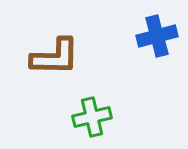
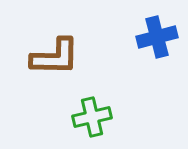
blue cross: moved 1 px down
